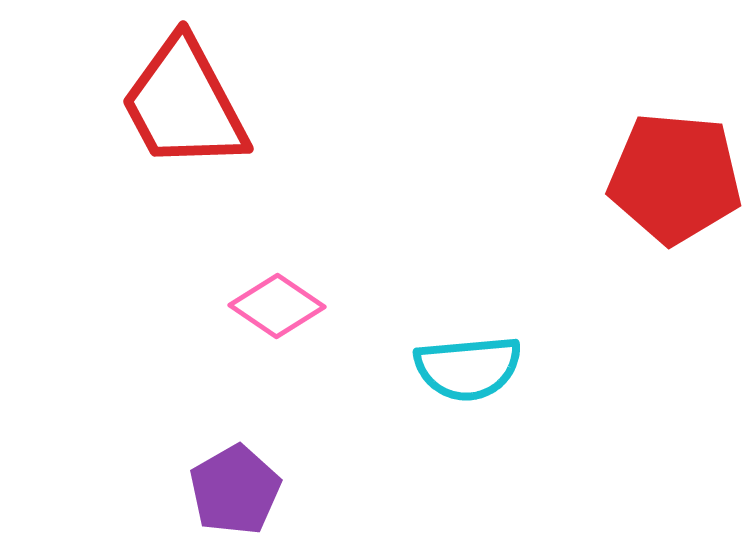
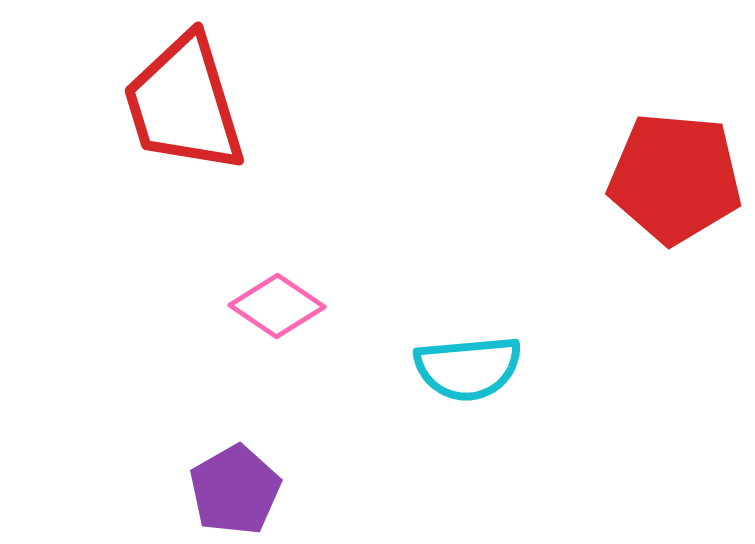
red trapezoid: rotated 11 degrees clockwise
